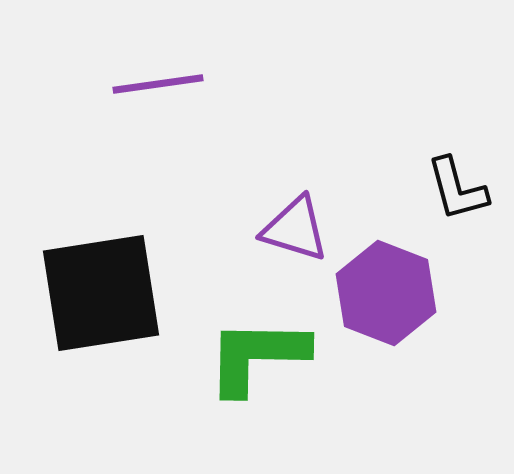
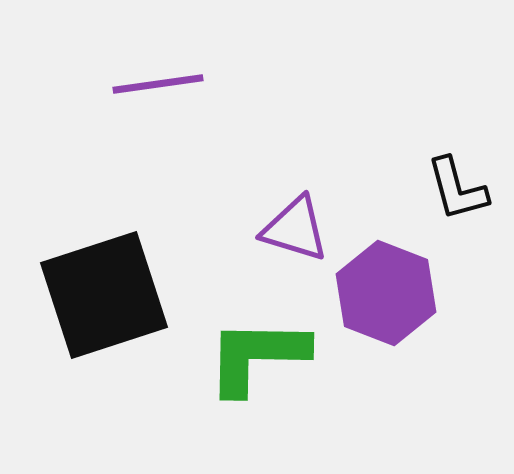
black square: moved 3 px right, 2 px down; rotated 9 degrees counterclockwise
